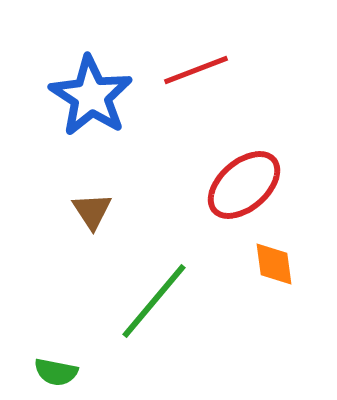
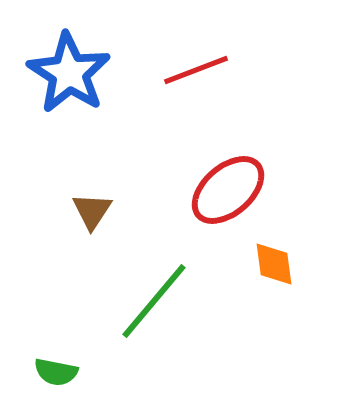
blue star: moved 22 px left, 23 px up
red ellipse: moved 16 px left, 5 px down
brown triangle: rotated 6 degrees clockwise
